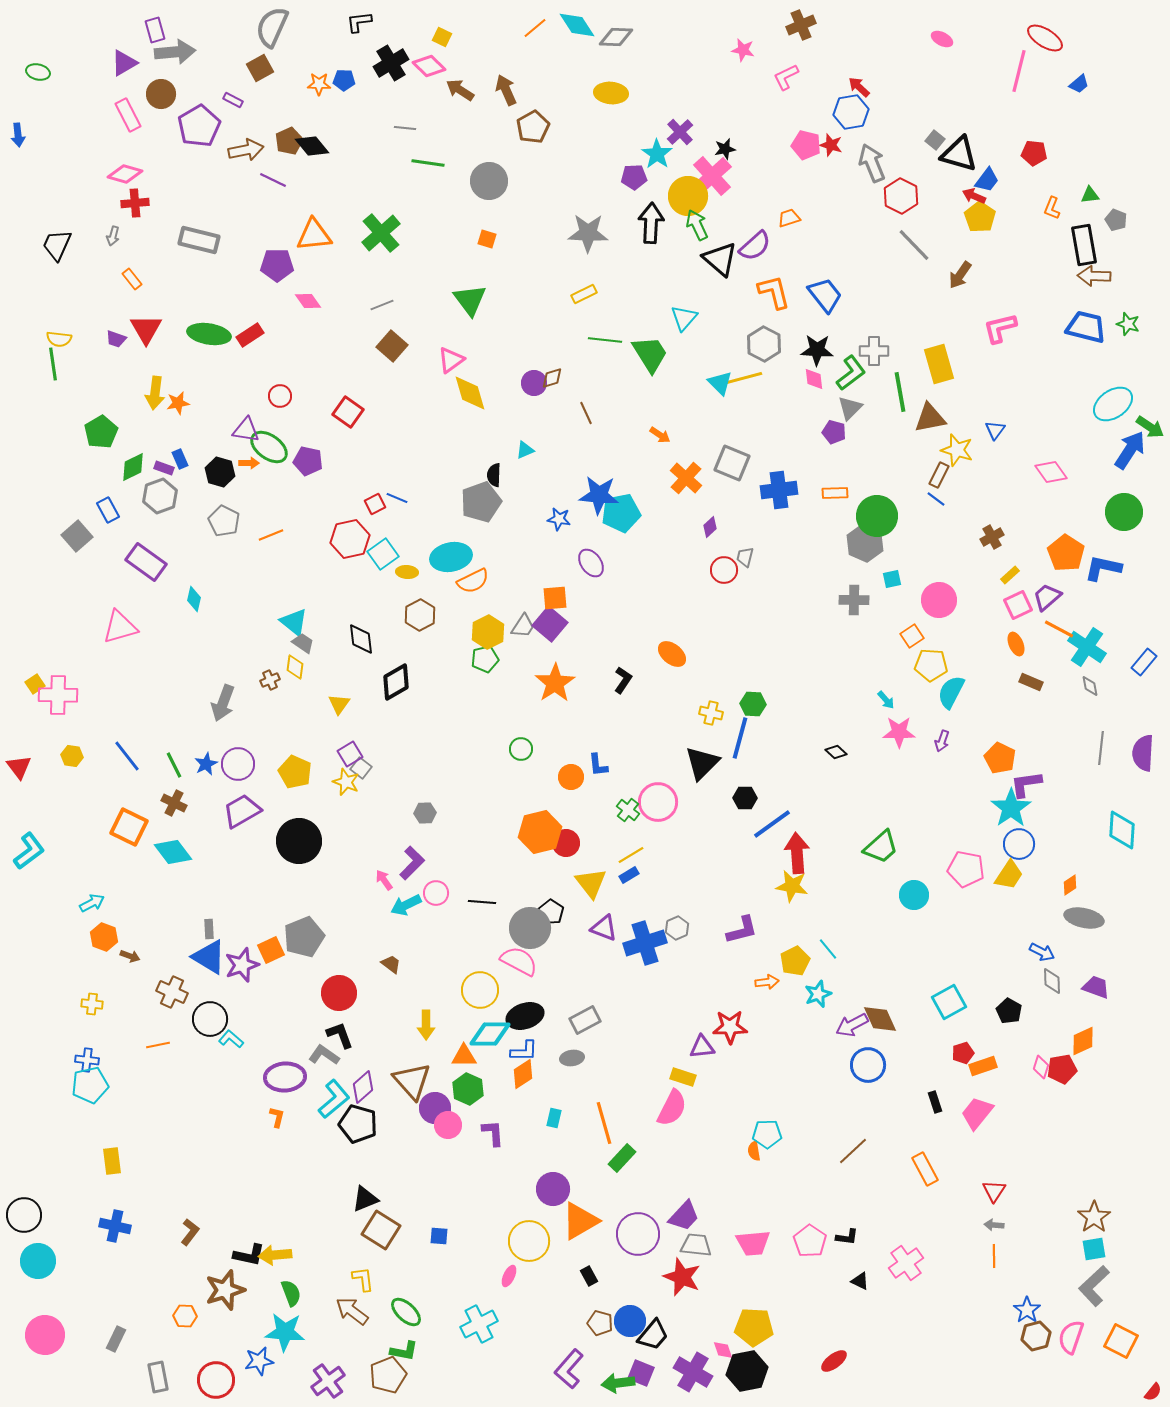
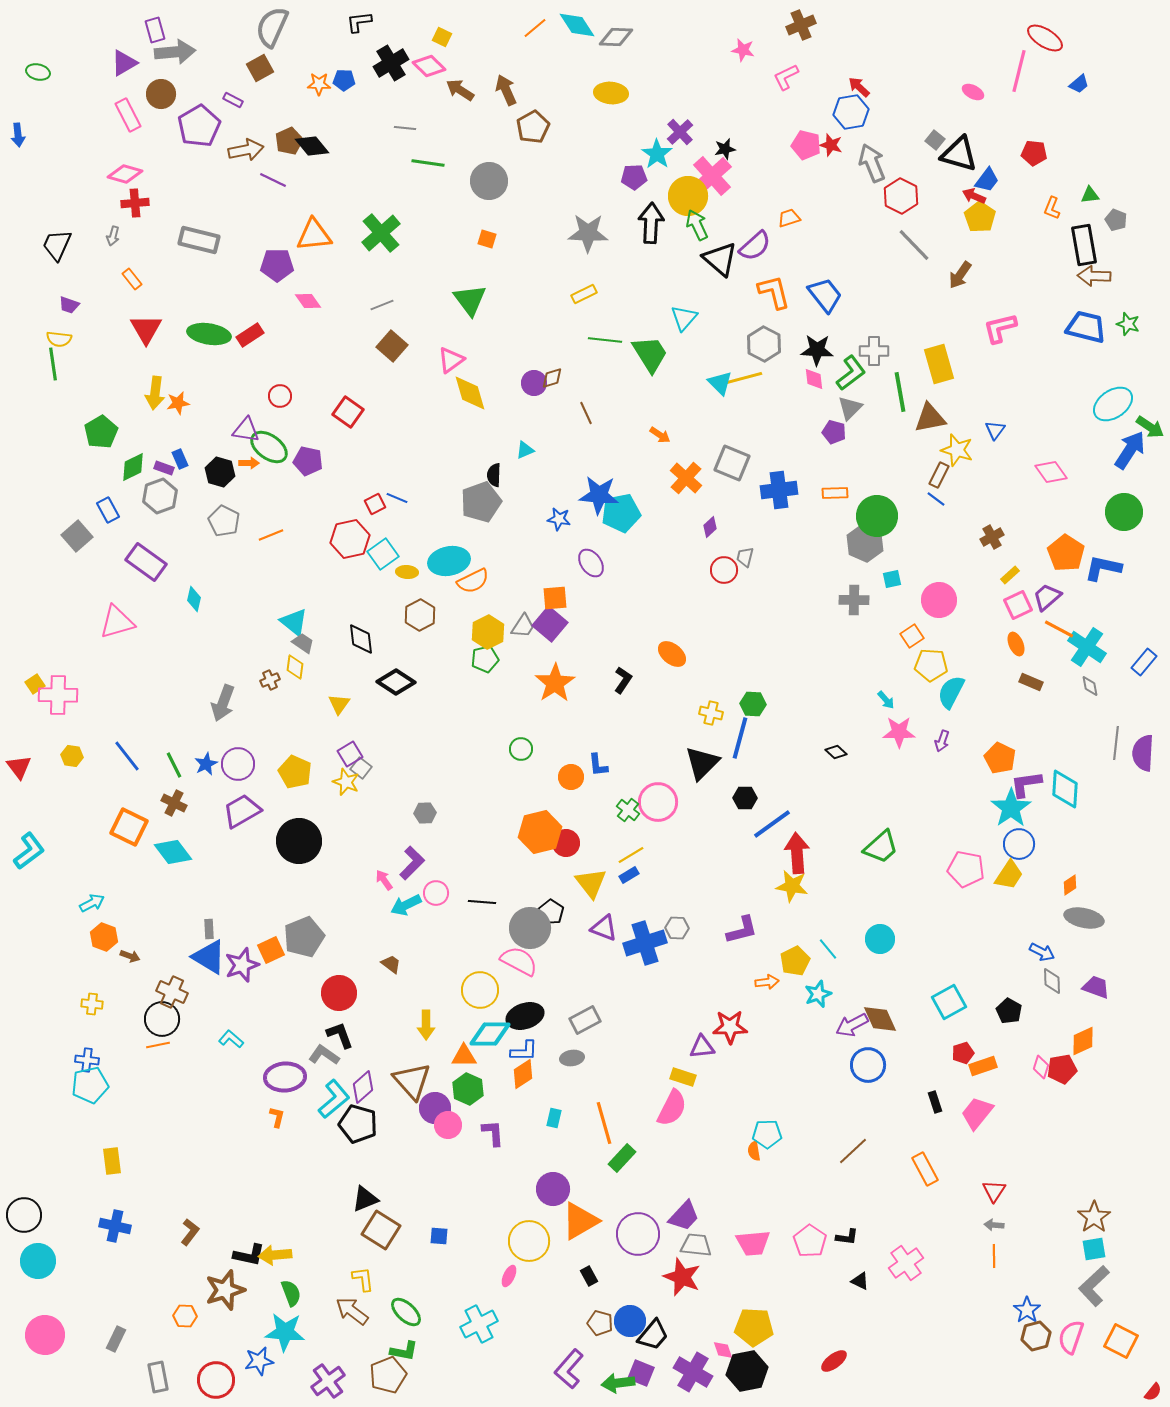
pink ellipse at (942, 39): moved 31 px right, 53 px down
purple trapezoid at (116, 339): moved 47 px left, 34 px up
cyan ellipse at (451, 557): moved 2 px left, 4 px down
pink triangle at (120, 627): moved 3 px left, 5 px up
black diamond at (396, 682): rotated 63 degrees clockwise
gray line at (1101, 748): moved 15 px right, 5 px up
cyan diamond at (1122, 830): moved 57 px left, 41 px up
cyan circle at (914, 895): moved 34 px left, 44 px down
gray hexagon at (677, 928): rotated 25 degrees clockwise
black circle at (210, 1019): moved 48 px left
